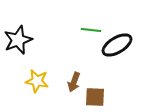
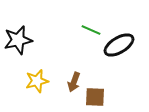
green line: rotated 18 degrees clockwise
black star: rotated 8 degrees clockwise
black ellipse: moved 2 px right
yellow star: rotated 25 degrees counterclockwise
